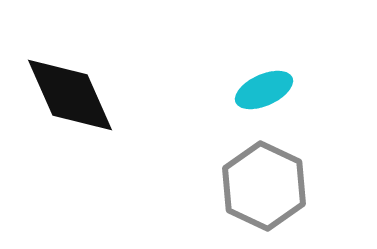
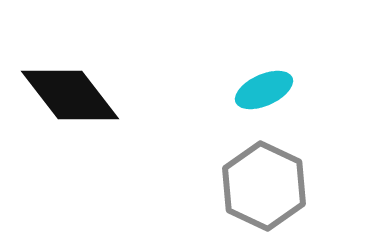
black diamond: rotated 14 degrees counterclockwise
